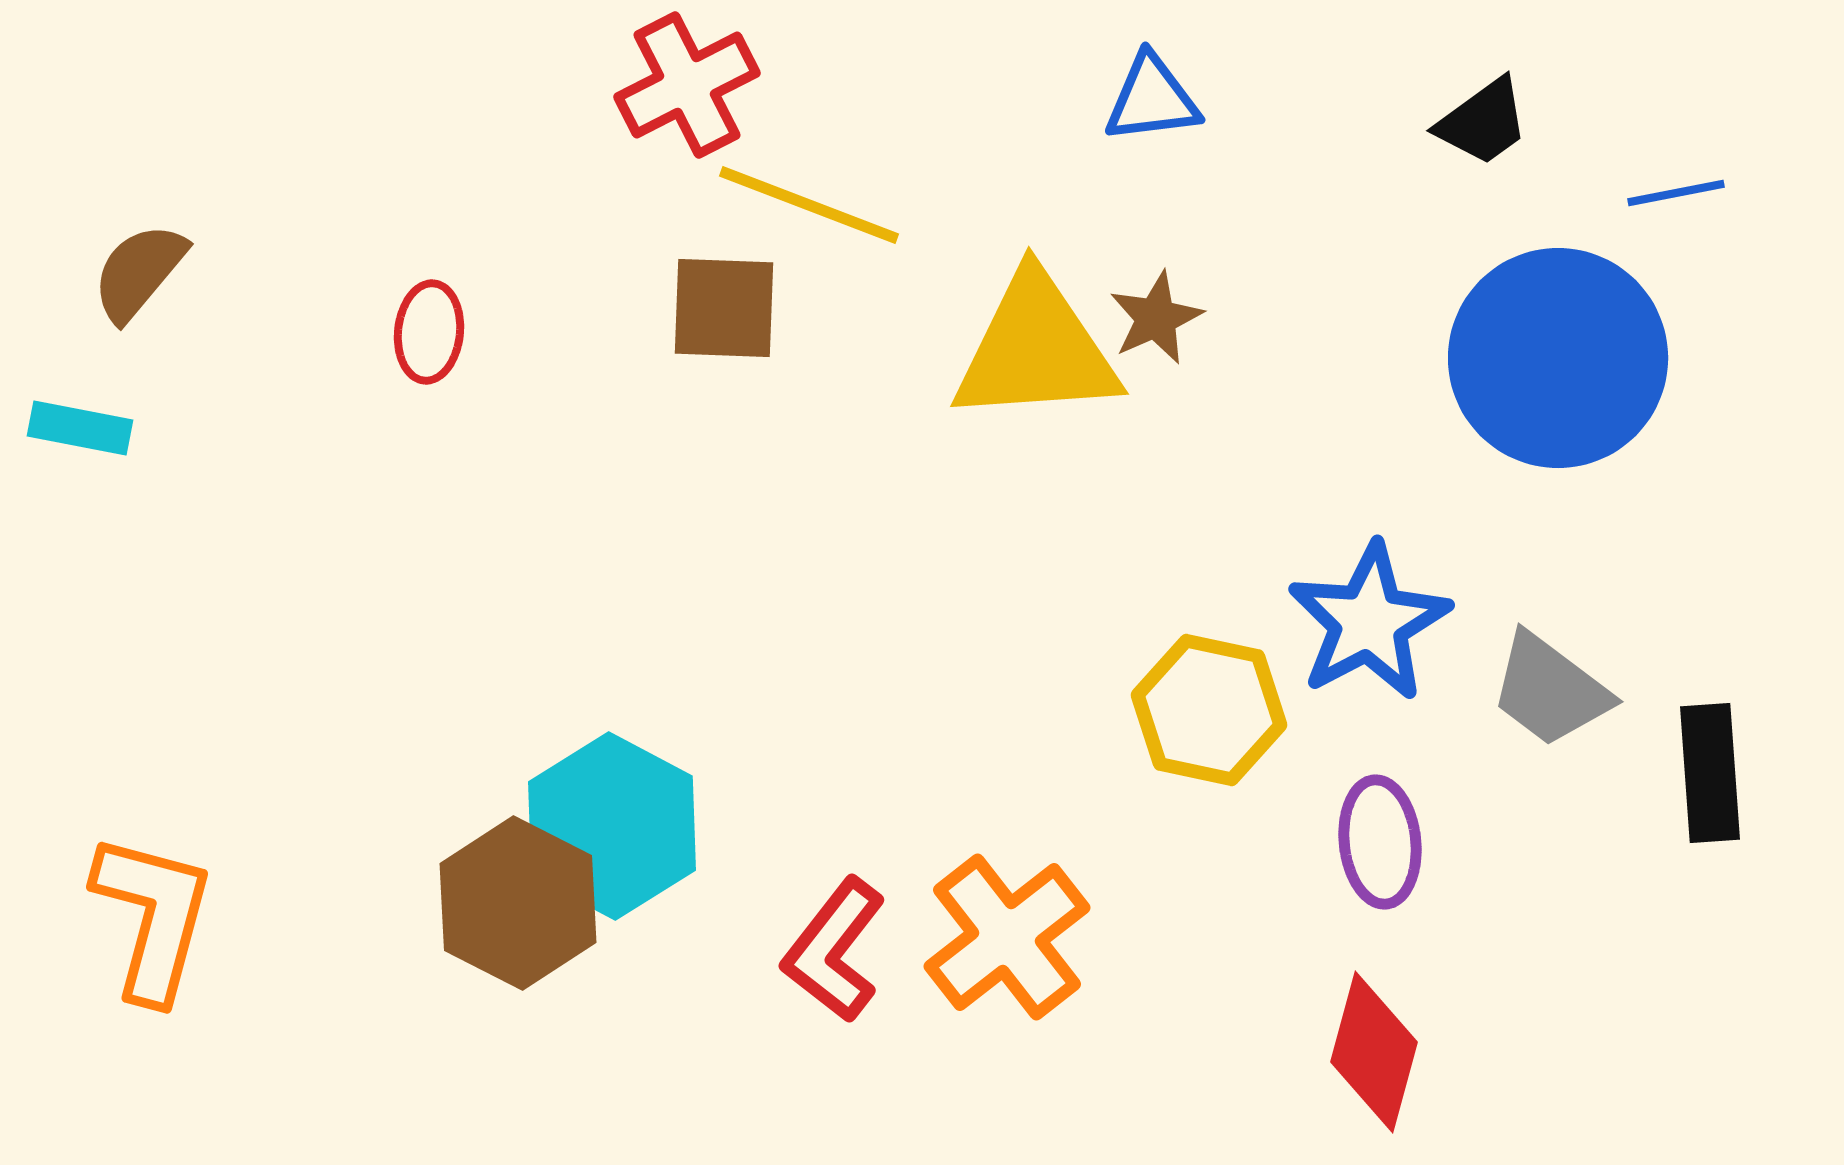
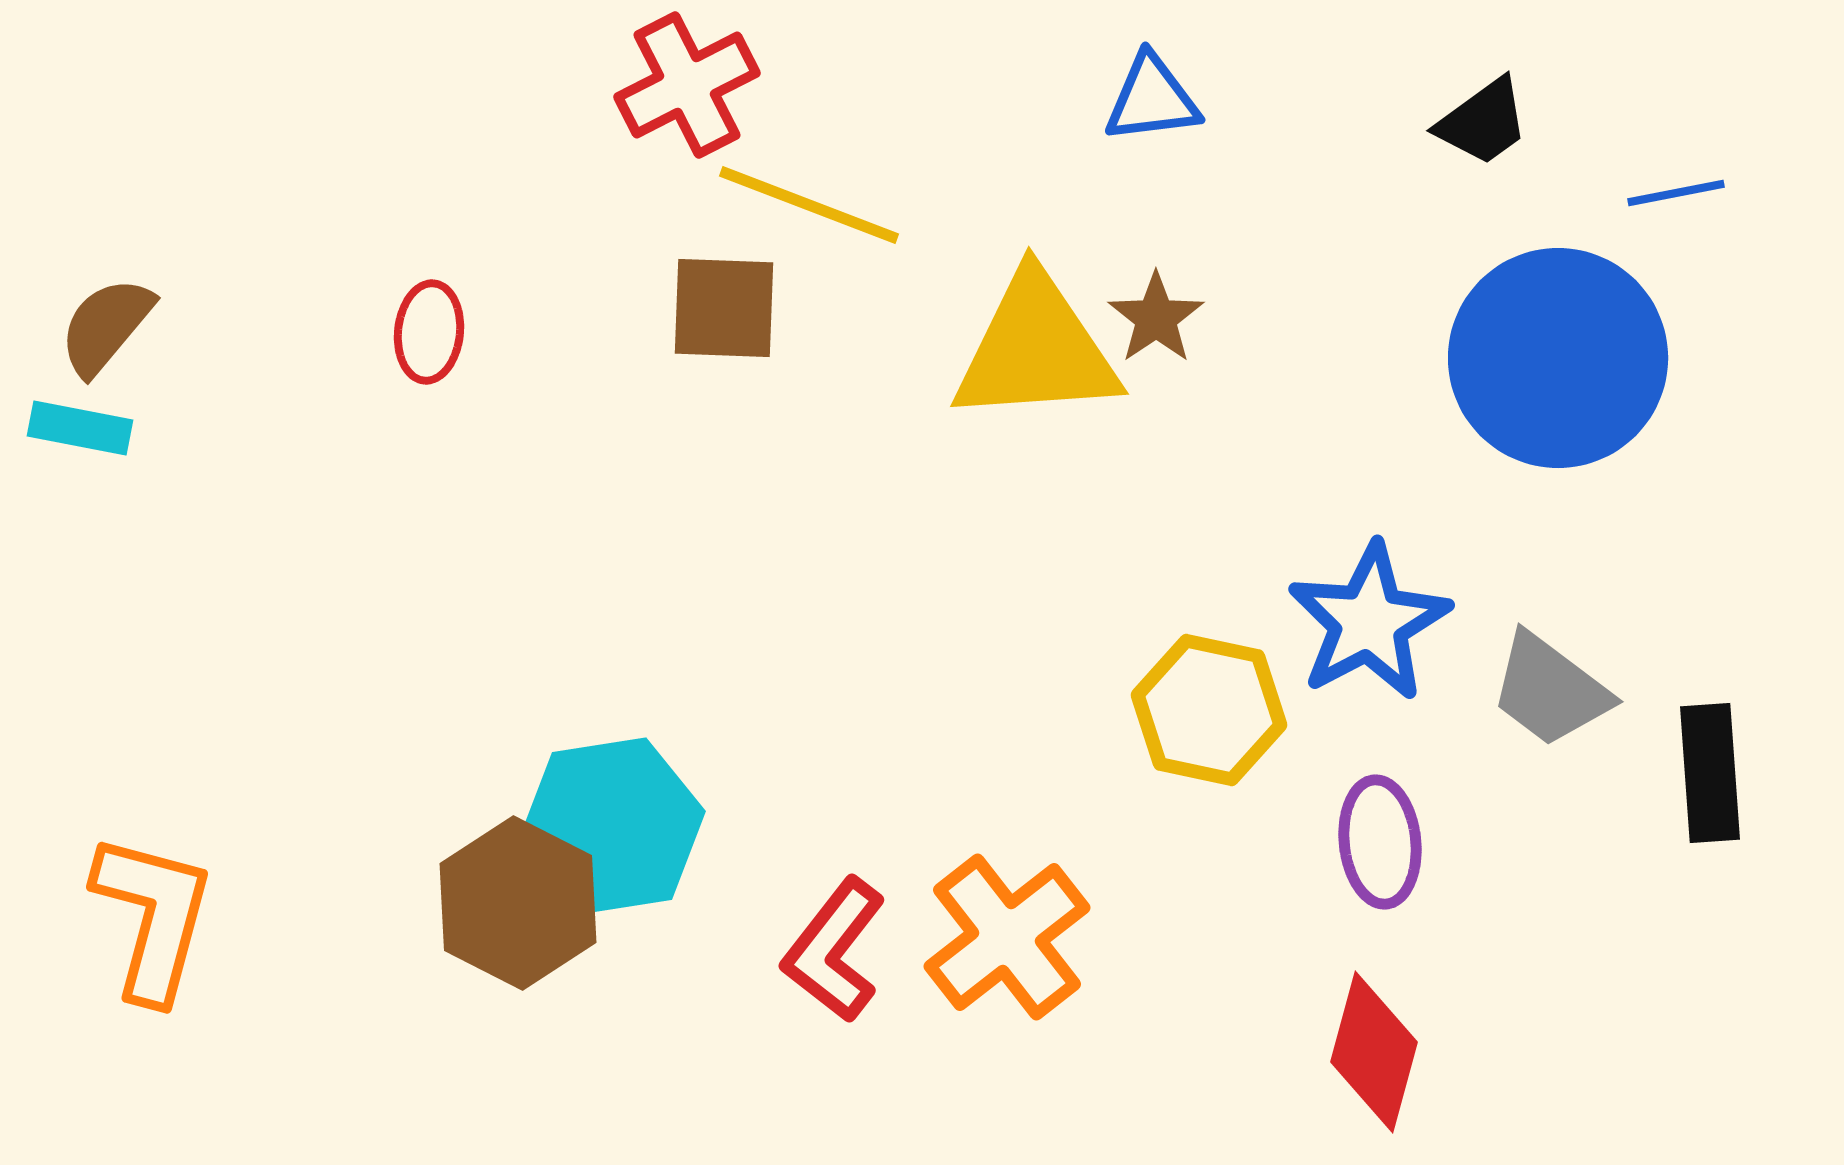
brown semicircle: moved 33 px left, 54 px down
brown star: rotated 10 degrees counterclockwise
cyan hexagon: rotated 23 degrees clockwise
